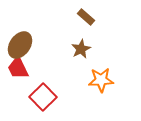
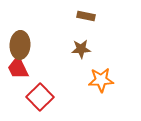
brown rectangle: moved 1 px up; rotated 30 degrees counterclockwise
brown ellipse: rotated 32 degrees counterclockwise
brown star: rotated 24 degrees clockwise
red square: moved 3 px left
